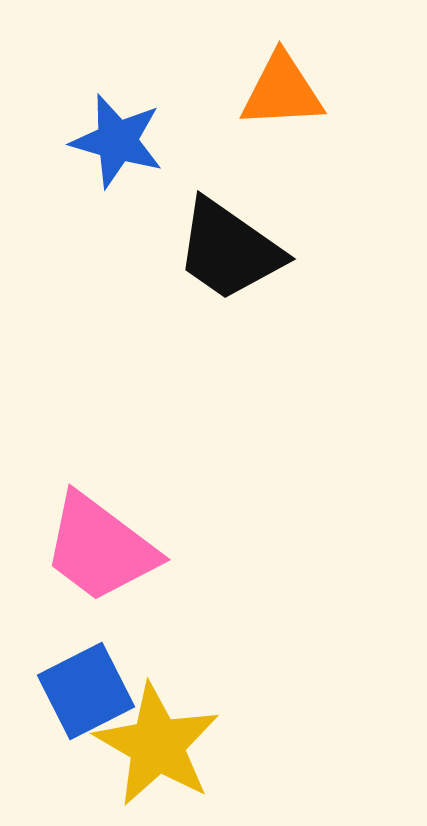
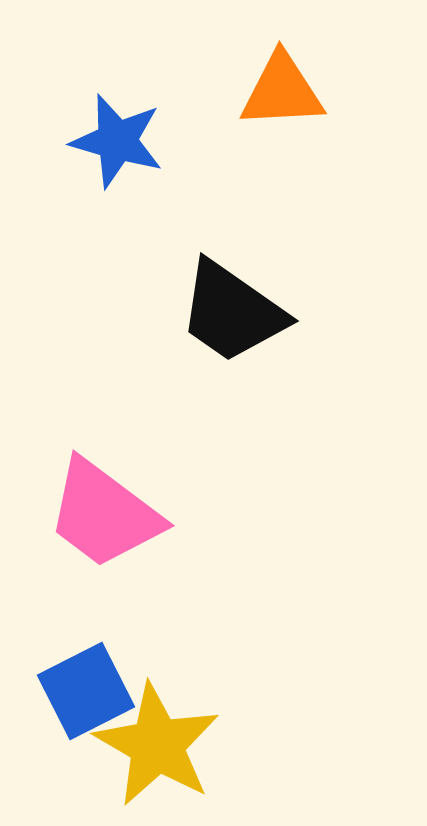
black trapezoid: moved 3 px right, 62 px down
pink trapezoid: moved 4 px right, 34 px up
